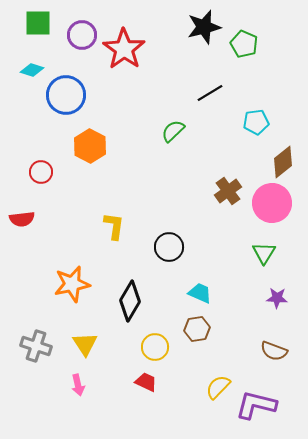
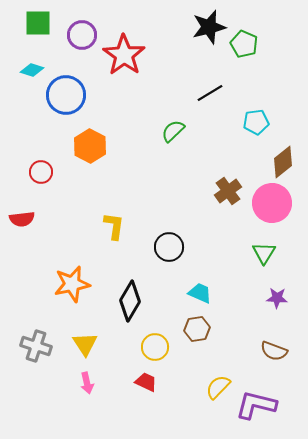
black star: moved 5 px right
red star: moved 6 px down
pink arrow: moved 9 px right, 2 px up
